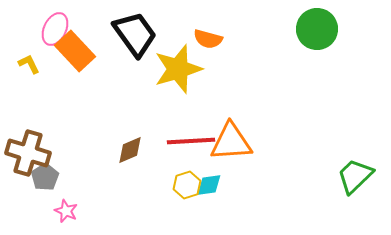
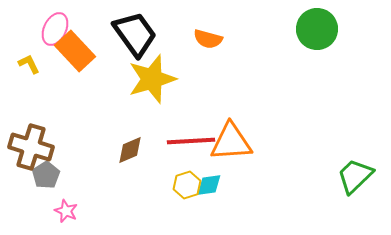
yellow star: moved 26 px left, 10 px down
brown cross: moved 3 px right, 6 px up
gray pentagon: moved 1 px right, 2 px up
